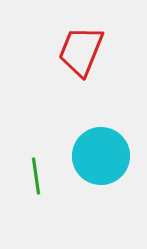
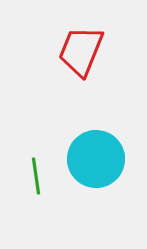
cyan circle: moved 5 px left, 3 px down
